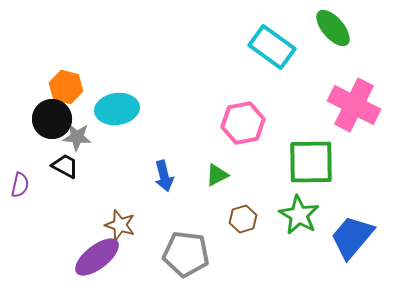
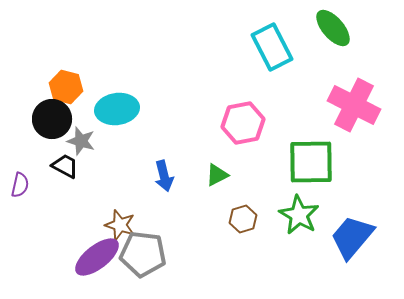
cyan rectangle: rotated 27 degrees clockwise
gray star: moved 4 px right, 4 px down; rotated 12 degrees clockwise
gray pentagon: moved 43 px left
